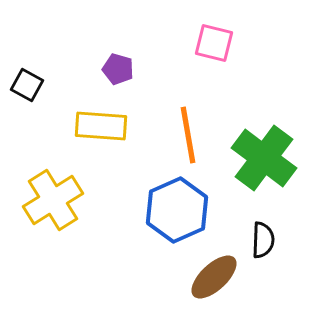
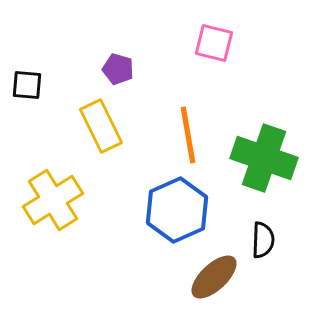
black square: rotated 24 degrees counterclockwise
yellow rectangle: rotated 60 degrees clockwise
green cross: rotated 18 degrees counterclockwise
